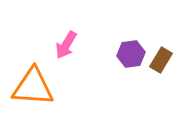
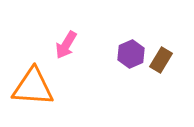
purple hexagon: rotated 16 degrees counterclockwise
